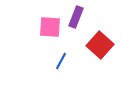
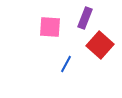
purple rectangle: moved 9 px right, 1 px down
blue line: moved 5 px right, 3 px down
